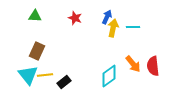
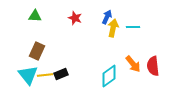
black rectangle: moved 3 px left, 8 px up; rotated 16 degrees clockwise
